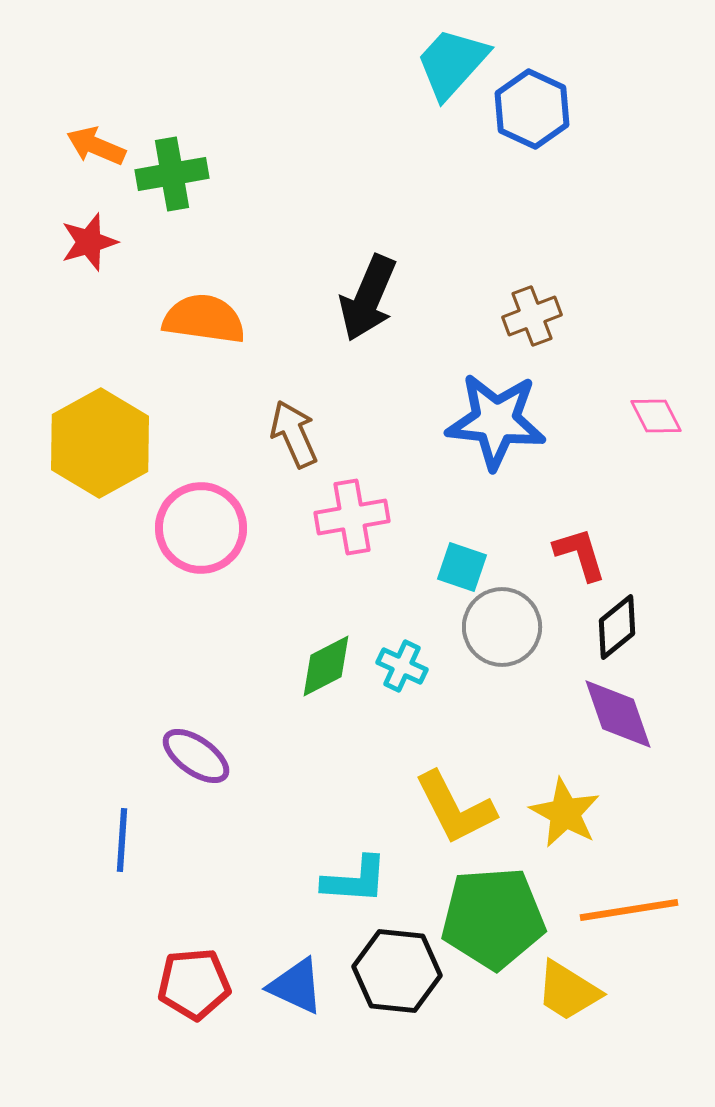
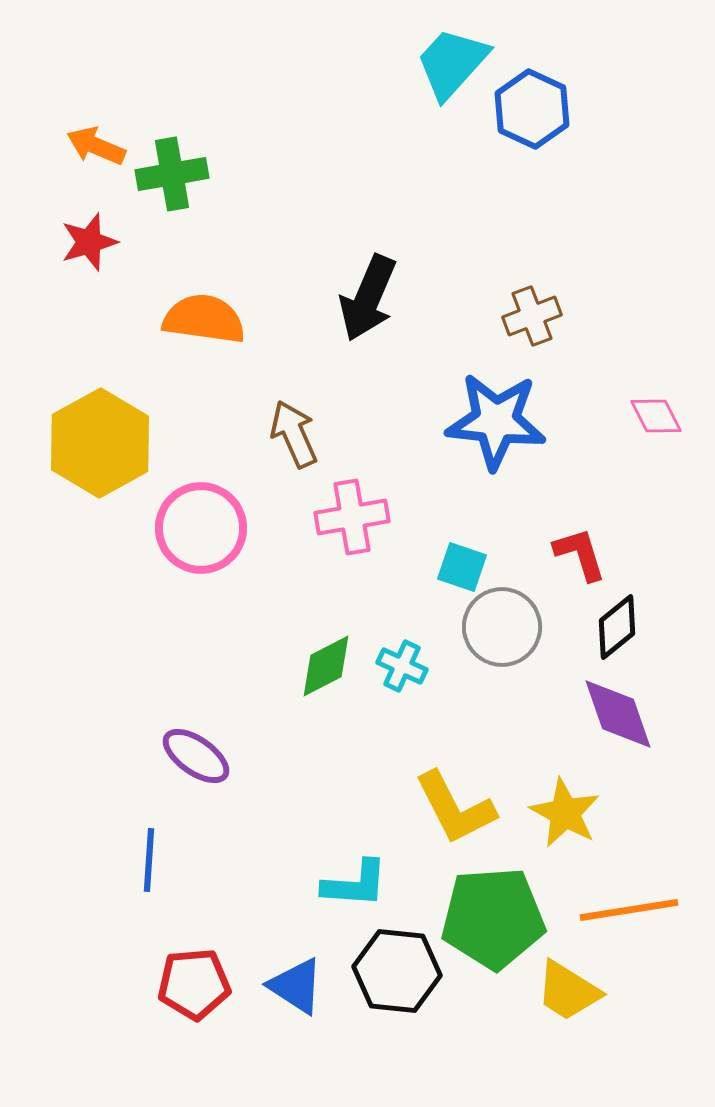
blue line: moved 27 px right, 20 px down
cyan L-shape: moved 4 px down
blue triangle: rotated 8 degrees clockwise
